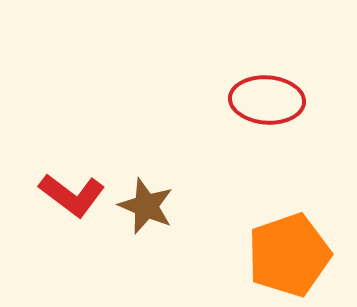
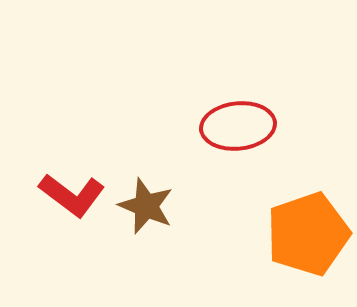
red ellipse: moved 29 px left, 26 px down; rotated 10 degrees counterclockwise
orange pentagon: moved 19 px right, 21 px up
